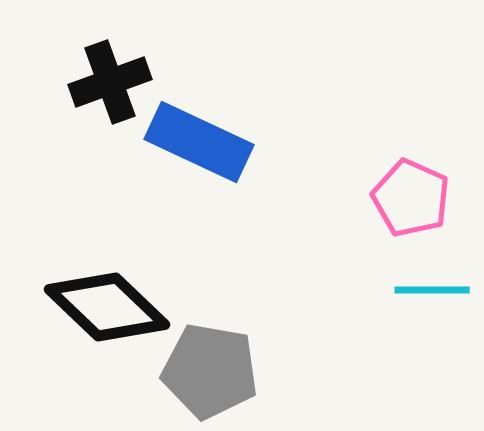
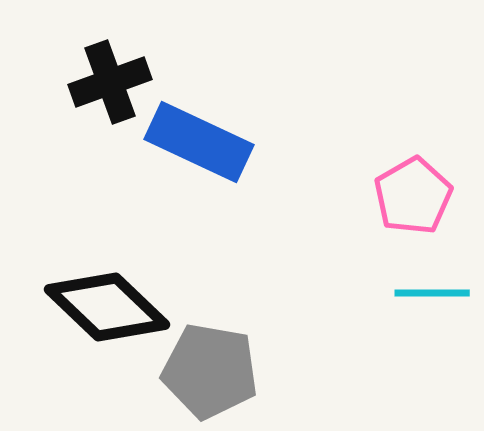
pink pentagon: moved 2 px right, 2 px up; rotated 18 degrees clockwise
cyan line: moved 3 px down
